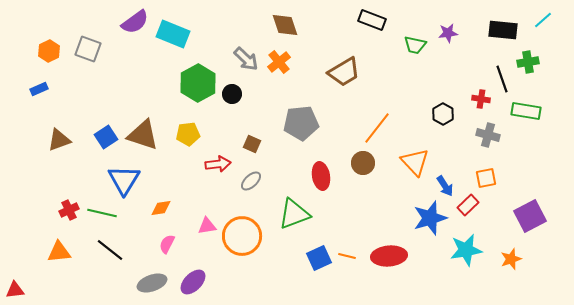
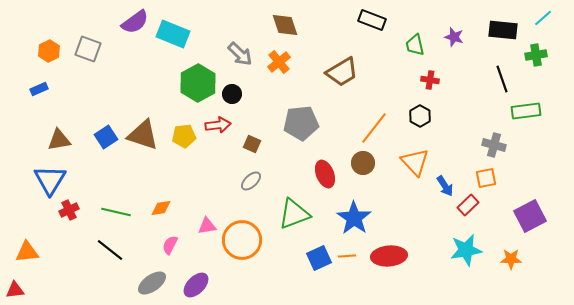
cyan line at (543, 20): moved 2 px up
purple star at (448, 33): moved 6 px right, 4 px down; rotated 24 degrees clockwise
green trapezoid at (415, 45): rotated 65 degrees clockwise
gray arrow at (246, 59): moved 6 px left, 5 px up
green cross at (528, 62): moved 8 px right, 7 px up
brown trapezoid at (344, 72): moved 2 px left
red cross at (481, 99): moved 51 px left, 19 px up
green rectangle at (526, 111): rotated 16 degrees counterclockwise
black hexagon at (443, 114): moved 23 px left, 2 px down
orange line at (377, 128): moved 3 px left
yellow pentagon at (188, 134): moved 4 px left, 2 px down
gray cross at (488, 135): moved 6 px right, 10 px down
brown triangle at (59, 140): rotated 10 degrees clockwise
red arrow at (218, 164): moved 39 px up
red ellipse at (321, 176): moved 4 px right, 2 px up; rotated 12 degrees counterclockwise
blue triangle at (124, 180): moved 74 px left
green line at (102, 213): moved 14 px right, 1 px up
blue star at (430, 218): moved 76 px left; rotated 20 degrees counterclockwise
orange circle at (242, 236): moved 4 px down
pink semicircle at (167, 244): moved 3 px right, 1 px down
orange triangle at (59, 252): moved 32 px left
orange line at (347, 256): rotated 18 degrees counterclockwise
orange star at (511, 259): rotated 20 degrees clockwise
purple ellipse at (193, 282): moved 3 px right, 3 px down
gray ellipse at (152, 283): rotated 16 degrees counterclockwise
